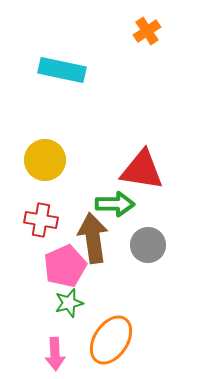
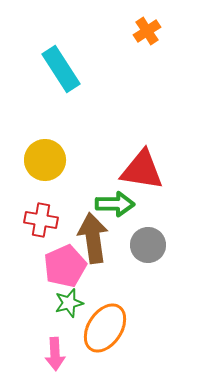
cyan rectangle: moved 1 px left, 1 px up; rotated 45 degrees clockwise
orange ellipse: moved 6 px left, 12 px up
